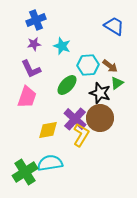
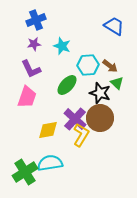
green triangle: rotated 40 degrees counterclockwise
